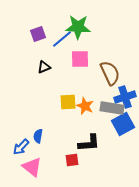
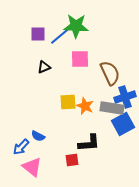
green star: moved 2 px left, 1 px up
purple square: rotated 21 degrees clockwise
blue line: moved 2 px left, 3 px up
blue semicircle: rotated 72 degrees counterclockwise
